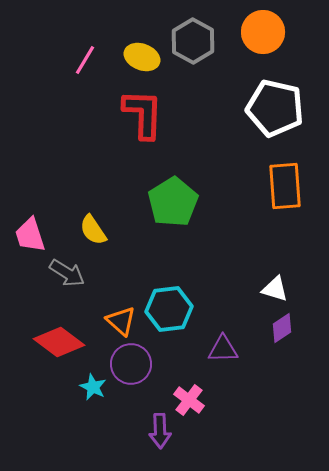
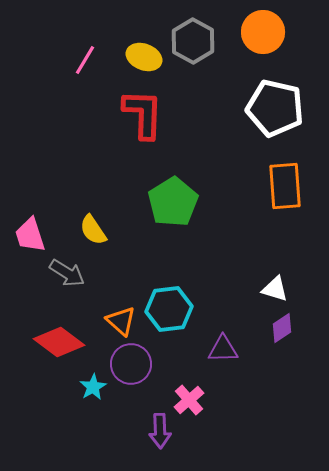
yellow ellipse: moved 2 px right
cyan star: rotated 16 degrees clockwise
pink cross: rotated 12 degrees clockwise
